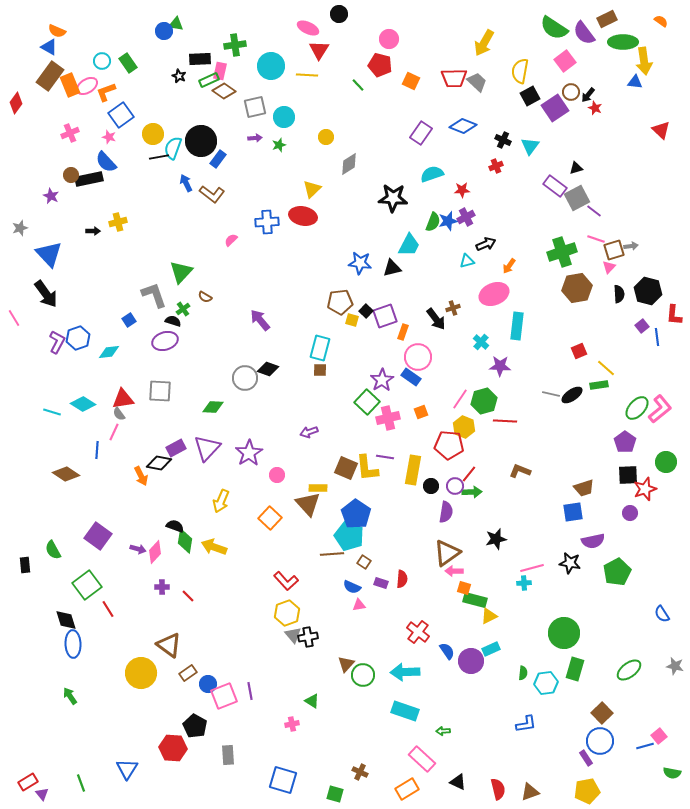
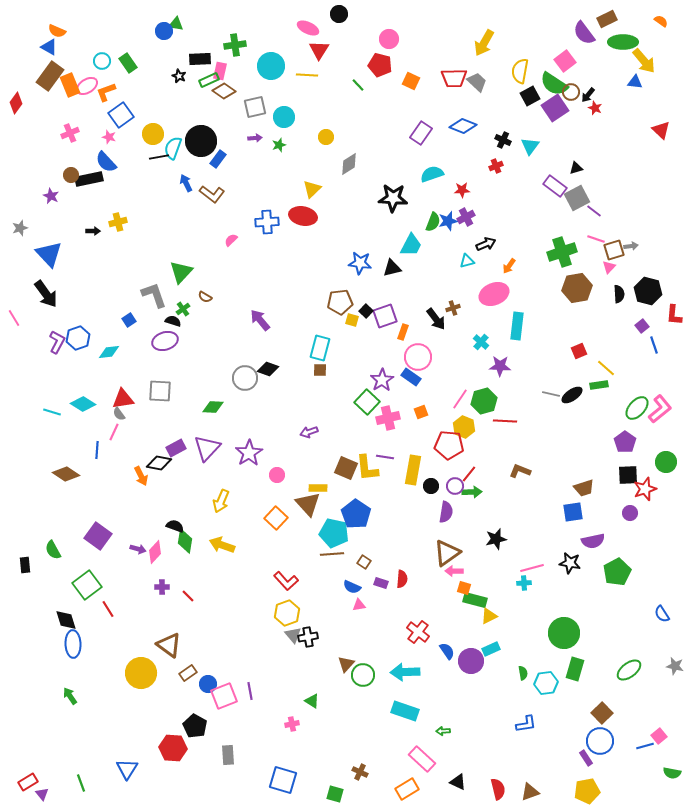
green semicircle at (554, 28): moved 56 px down
yellow arrow at (644, 61): rotated 32 degrees counterclockwise
cyan trapezoid at (409, 245): moved 2 px right
blue line at (657, 337): moved 3 px left, 8 px down; rotated 12 degrees counterclockwise
orange square at (270, 518): moved 6 px right
cyan pentagon at (349, 536): moved 15 px left, 3 px up; rotated 8 degrees counterclockwise
yellow arrow at (214, 547): moved 8 px right, 2 px up
green semicircle at (523, 673): rotated 16 degrees counterclockwise
